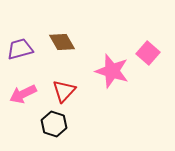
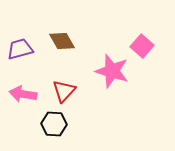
brown diamond: moved 1 px up
pink square: moved 6 px left, 7 px up
pink arrow: rotated 36 degrees clockwise
black hexagon: rotated 15 degrees counterclockwise
